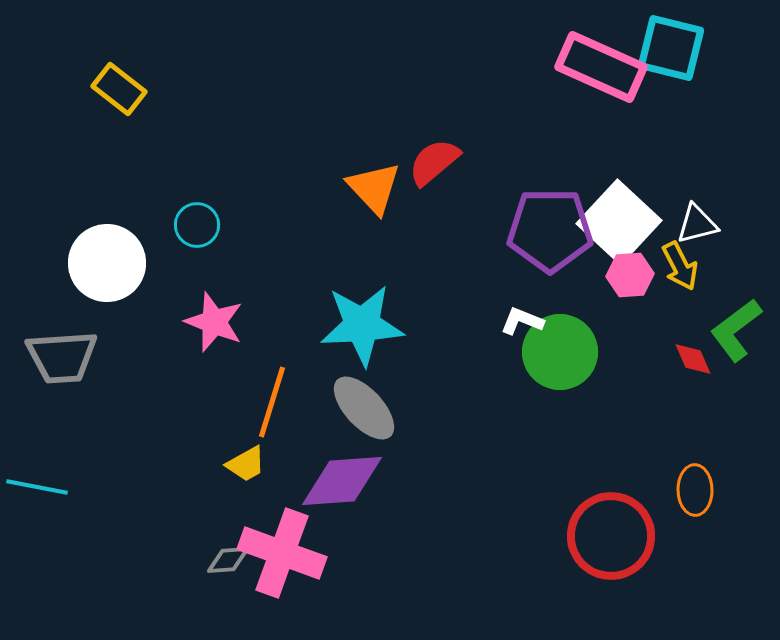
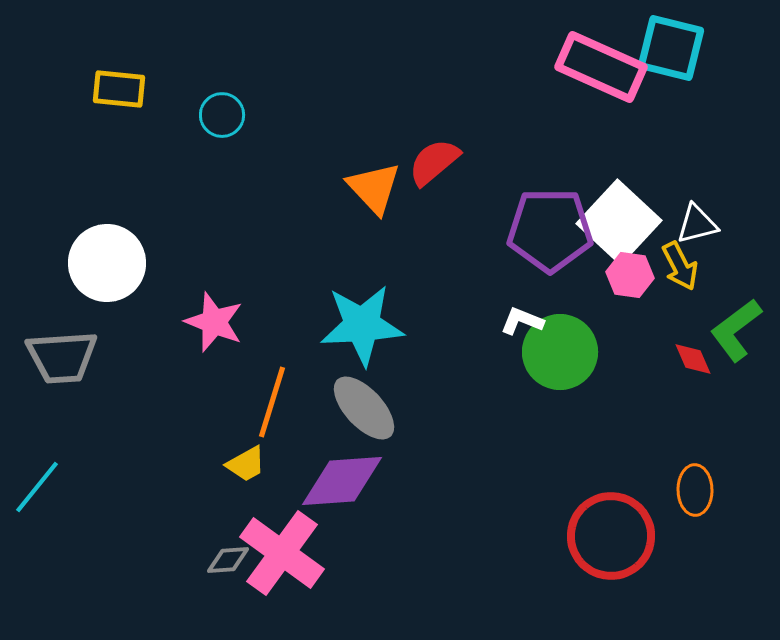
yellow rectangle: rotated 32 degrees counterclockwise
cyan circle: moved 25 px right, 110 px up
pink hexagon: rotated 12 degrees clockwise
cyan line: rotated 62 degrees counterclockwise
pink cross: rotated 16 degrees clockwise
